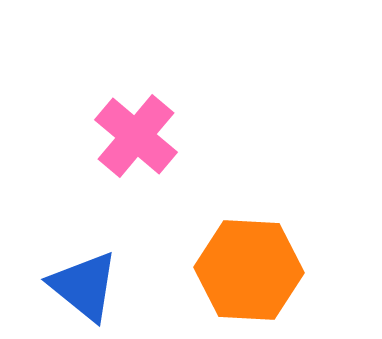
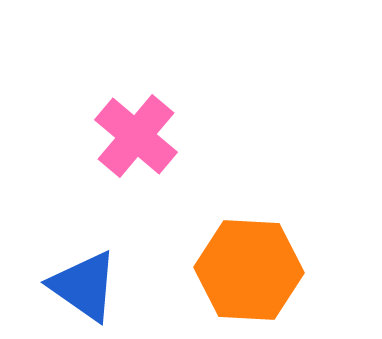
blue triangle: rotated 4 degrees counterclockwise
